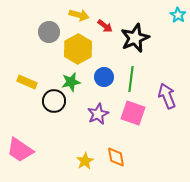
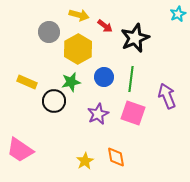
cyan star: moved 1 px up; rotated 14 degrees clockwise
